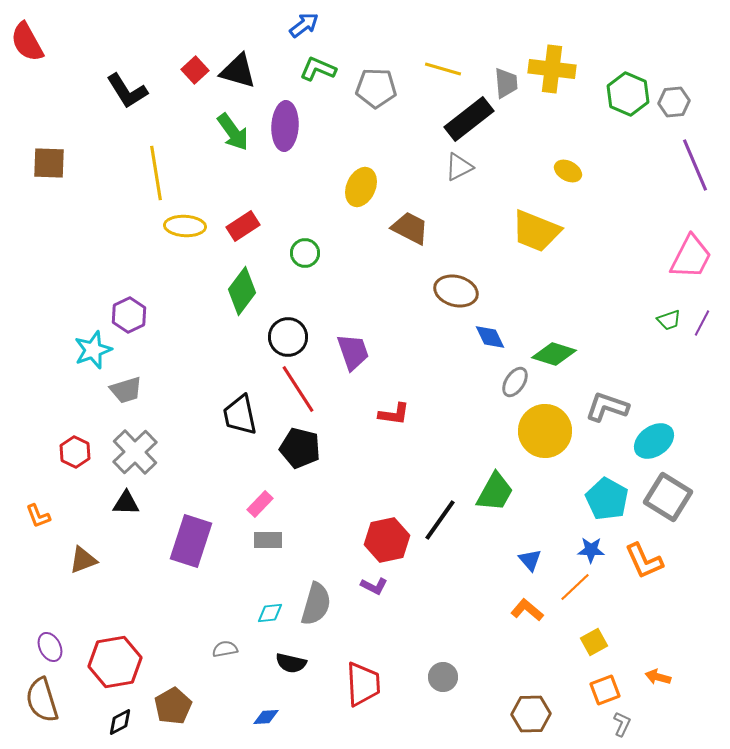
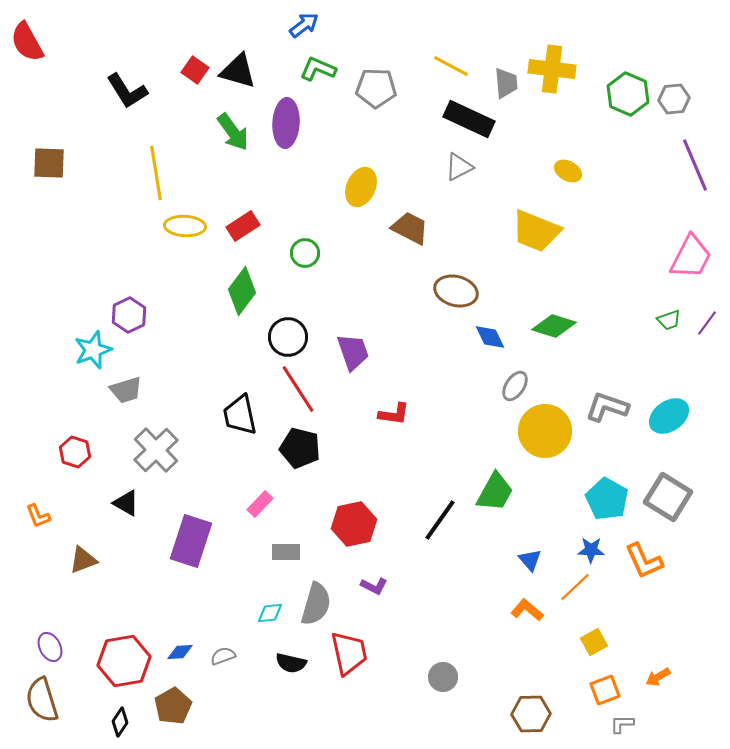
yellow line at (443, 69): moved 8 px right, 3 px up; rotated 12 degrees clockwise
red square at (195, 70): rotated 12 degrees counterclockwise
gray hexagon at (674, 102): moved 3 px up
black rectangle at (469, 119): rotated 63 degrees clockwise
purple ellipse at (285, 126): moved 1 px right, 3 px up
purple line at (702, 323): moved 5 px right; rotated 8 degrees clockwise
green diamond at (554, 354): moved 28 px up
gray ellipse at (515, 382): moved 4 px down
cyan ellipse at (654, 441): moved 15 px right, 25 px up
red hexagon at (75, 452): rotated 8 degrees counterclockwise
gray cross at (135, 452): moved 21 px right, 2 px up
black triangle at (126, 503): rotated 28 degrees clockwise
gray rectangle at (268, 540): moved 18 px right, 12 px down
red hexagon at (387, 540): moved 33 px left, 16 px up
gray semicircle at (225, 649): moved 2 px left, 7 px down; rotated 10 degrees counterclockwise
red hexagon at (115, 662): moved 9 px right, 1 px up
orange arrow at (658, 677): rotated 45 degrees counterclockwise
red trapezoid at (363, 684): moved 14 px left, 31 px up; rotated 9 degrees counterclockwise
blue diamond at (266, 717): moved 86 px left, 65 px up
black diamond at (120, 722): rotated 28 degrees counterclockwise
gray L-shape at (622, 724): rotated 115 degrees counterclockwise
